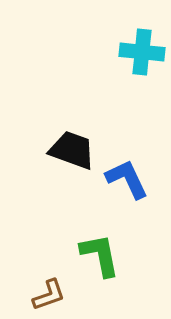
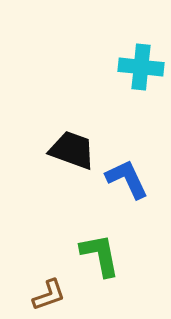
cyan cross: moved 1 px left, 15 px down
